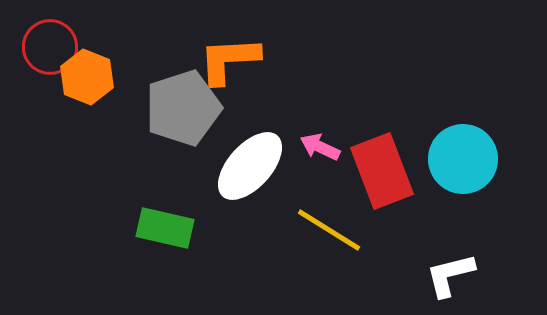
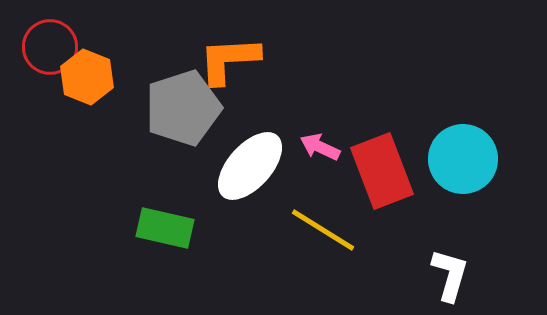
yellow line: moved 6 px left
white L-shape: rotated 120 degrees clockwise
